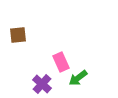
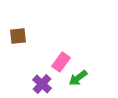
brown square: moved 1 px down
pink rectangle: rotated 60 degrees clockwise
